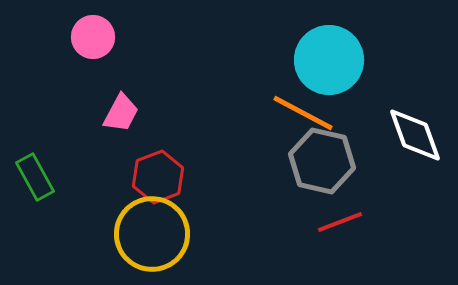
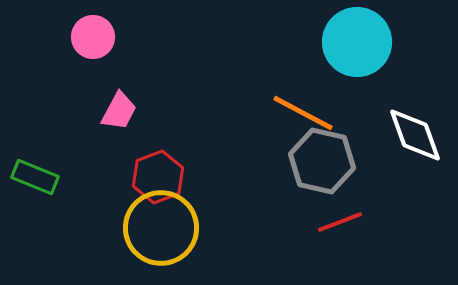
cyan circle: moved 28 px right, 18 px up
pink trapezoid: moved 2 px left, 2 px up
green rectangle: rotated 39 degrees counterclockwise
yellow circle: moved 9 px right, 6 px up
